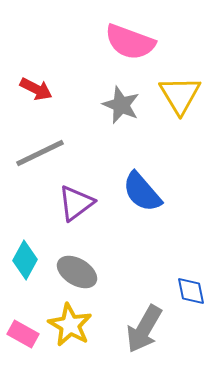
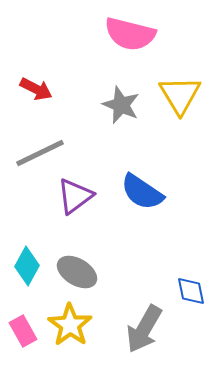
pink semicircle: moved 8 px up; rotated 6 degrees counterclockwise
blue semicircle: rotated 15 degrees counterclockwise
purple triangle: moved 1 px left, 7 px up
cyan diamond: moved 2 px right, 6 px down
yellow star: rotated 6 degrees clockwise
pink rectangle: moved 3 px up; rotated 32 degrees clockwise
